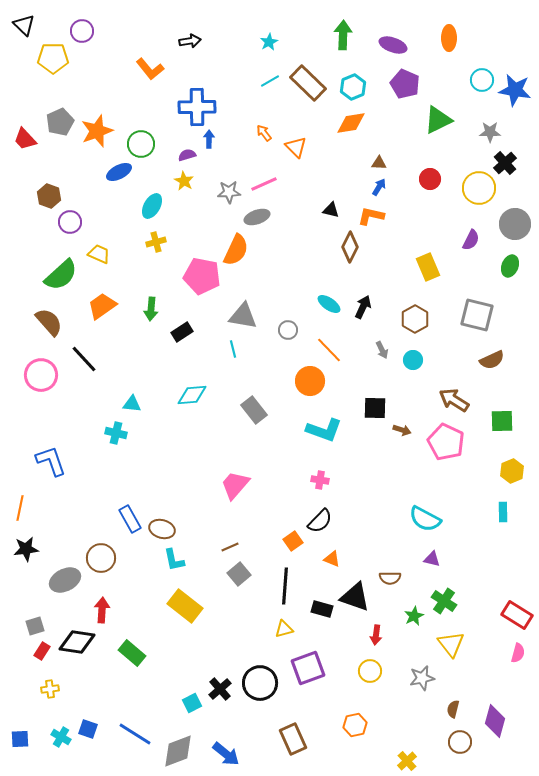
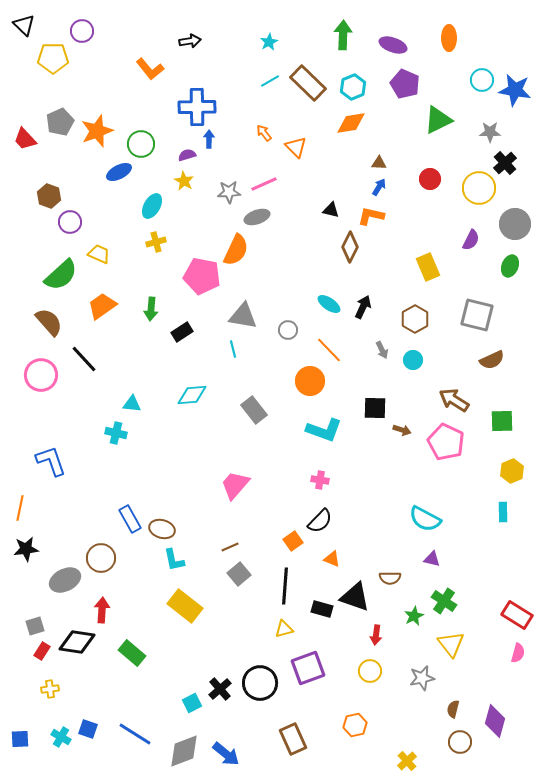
gray diamond at (178, 751): moved 6 px right
